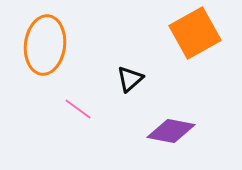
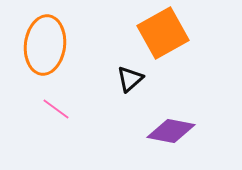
orange square: moved 32 px left
pink line: moved 22 px left
